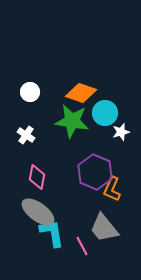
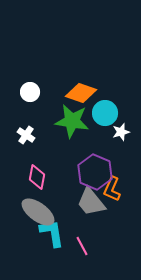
gray trapezoid: moved 13 px left, 26 px up
